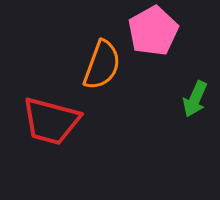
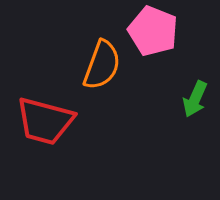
pink pentagon: rotated 21 degrees counterclockwise
red trapezoid: moved 6 px left
